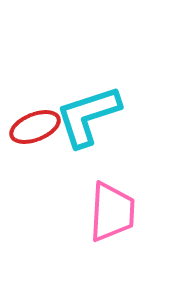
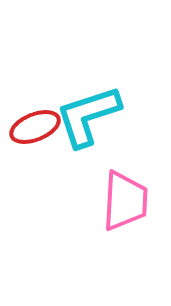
pink trapezoid: moved 13 px right, 11 px up
